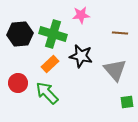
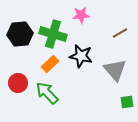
brown line: rotated 35 degrees counterclockwise
